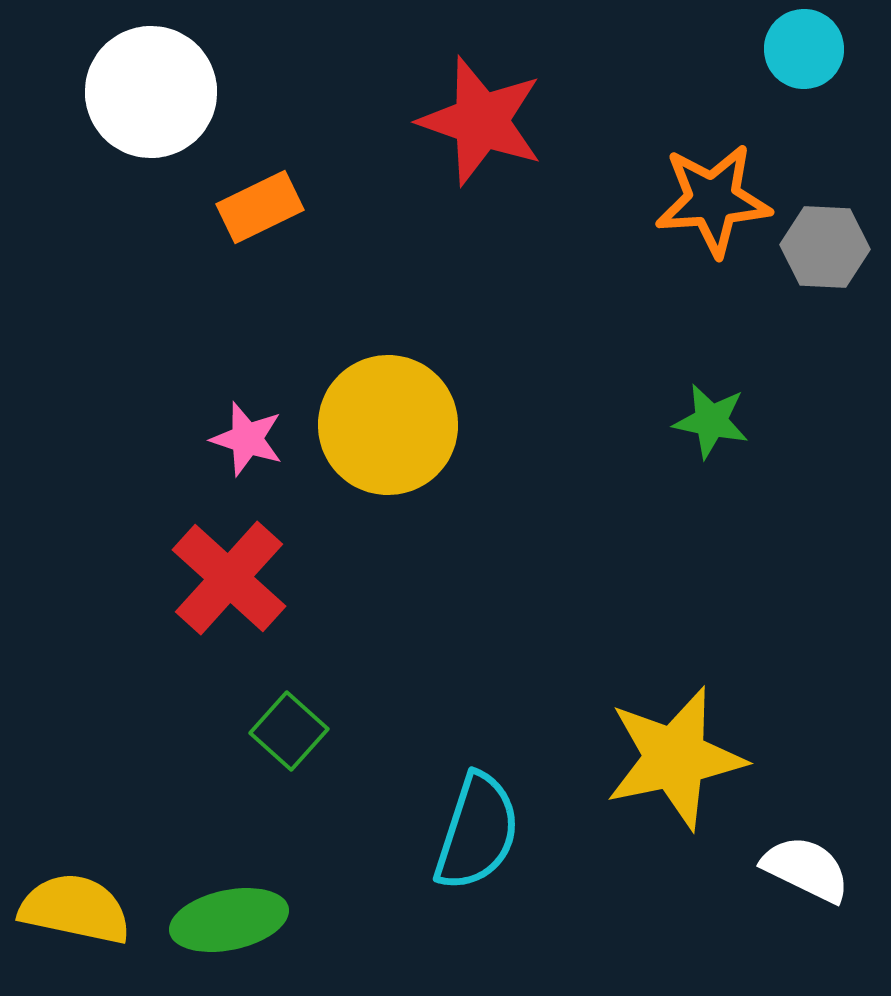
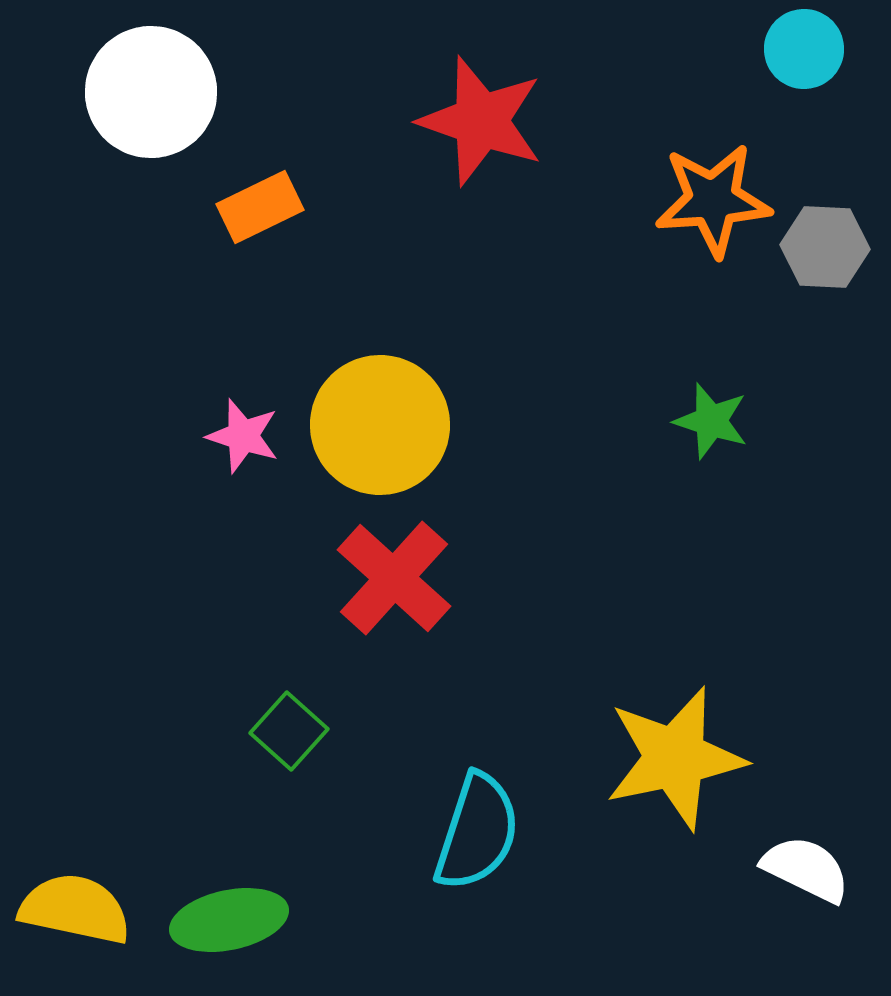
green star: rotated 6 degrees clockwise
yellow circle: moved 8 px left
pink star: moved 4 px left, 3 px up
red cross: moved 165 px right
